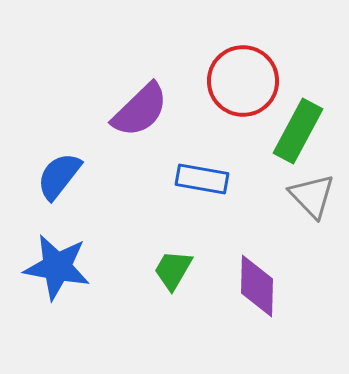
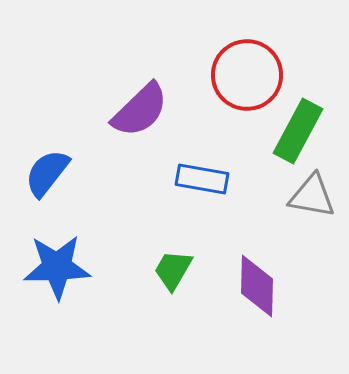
red circle: moved 4 px right, 6 px up
blue semicircle: moved 12 px left, 3 px up
gray triangle: rotated 36 degrees counterclockwise
blue star: rotated 12 degrees counterclockwise
